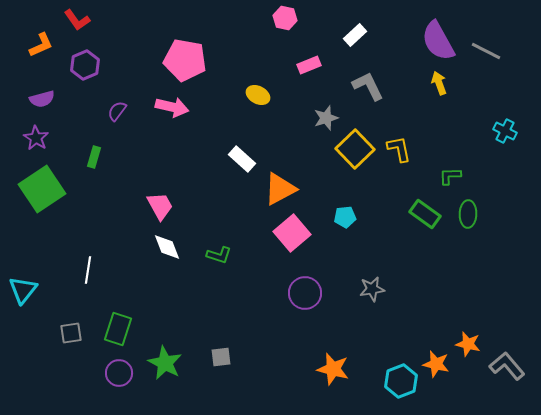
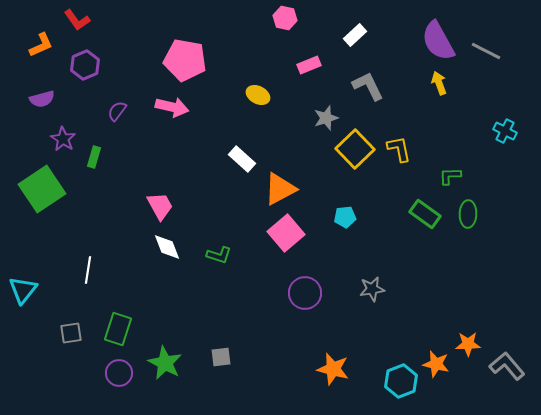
purple star at (36, 138): moved 27 px right, 1 px down
pink square at (292, 233): moved 6 px left
orange star at (468, 344): rotated 15 degrees counterclockwise
